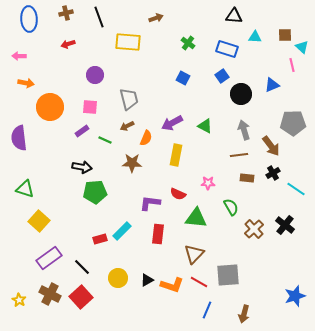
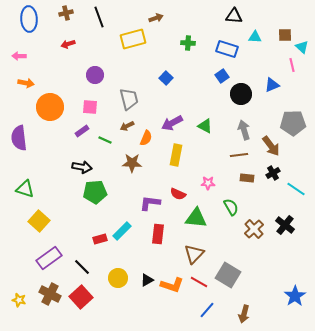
yellow rectangle at (128, 42): moved 5 px right, 3 px up; rotated 20 degrees counterclockwise
green cross at (188, 43): rotated 32 degrees counterclockwise
blue square at (183, 78): moved 17 px left; rotated 16 degrees clockwise
gray square at (228, 275): rotated 35 degrees clockwise
blue star at (295, 296): rotated 15 degrees counterclockwise
yellow star at (19, 300): rotated 16 degrees counterclockwise
blue line at (207, 310): rotated 18 degrees clockwise
